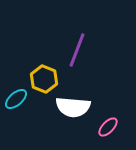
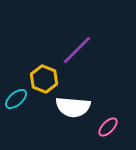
purple line: rotated 24 degrees clockwise
